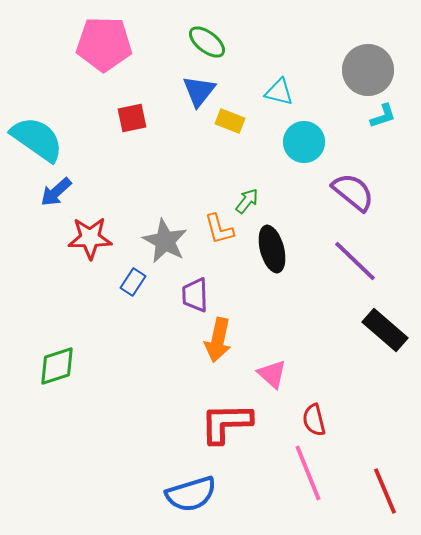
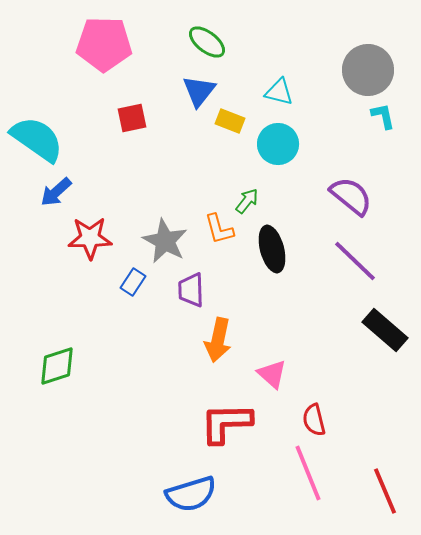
cyan L-shape: rotated 84 degrees counterclockwise
cyan circle: moved 26 px left, 2 px down
purple semicircle: moved 2 px left, 4 px down
purple trapezoid: moved 4 px left, 5 px up
